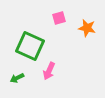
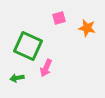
green square: moved 2 px left
pink arrow: moved 3 px left, 3 px up
green arrow: rotated 16 degrees clockwise
